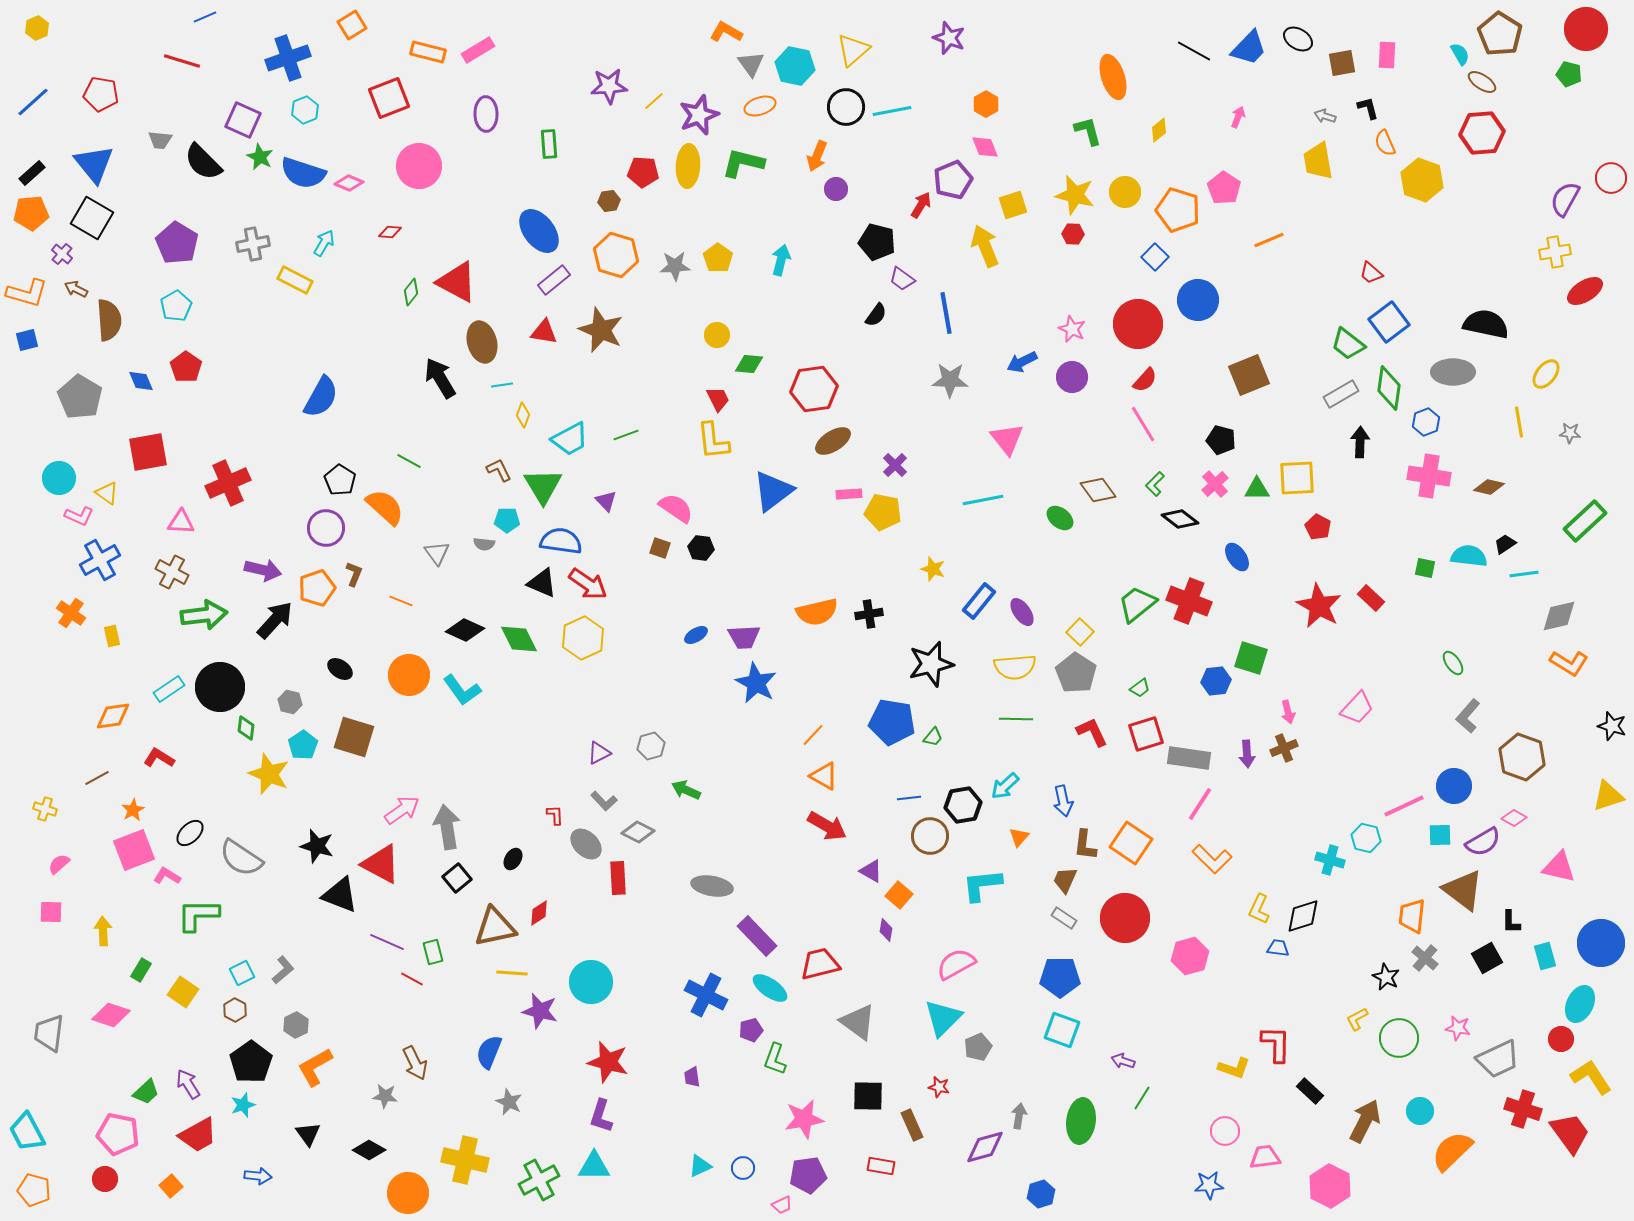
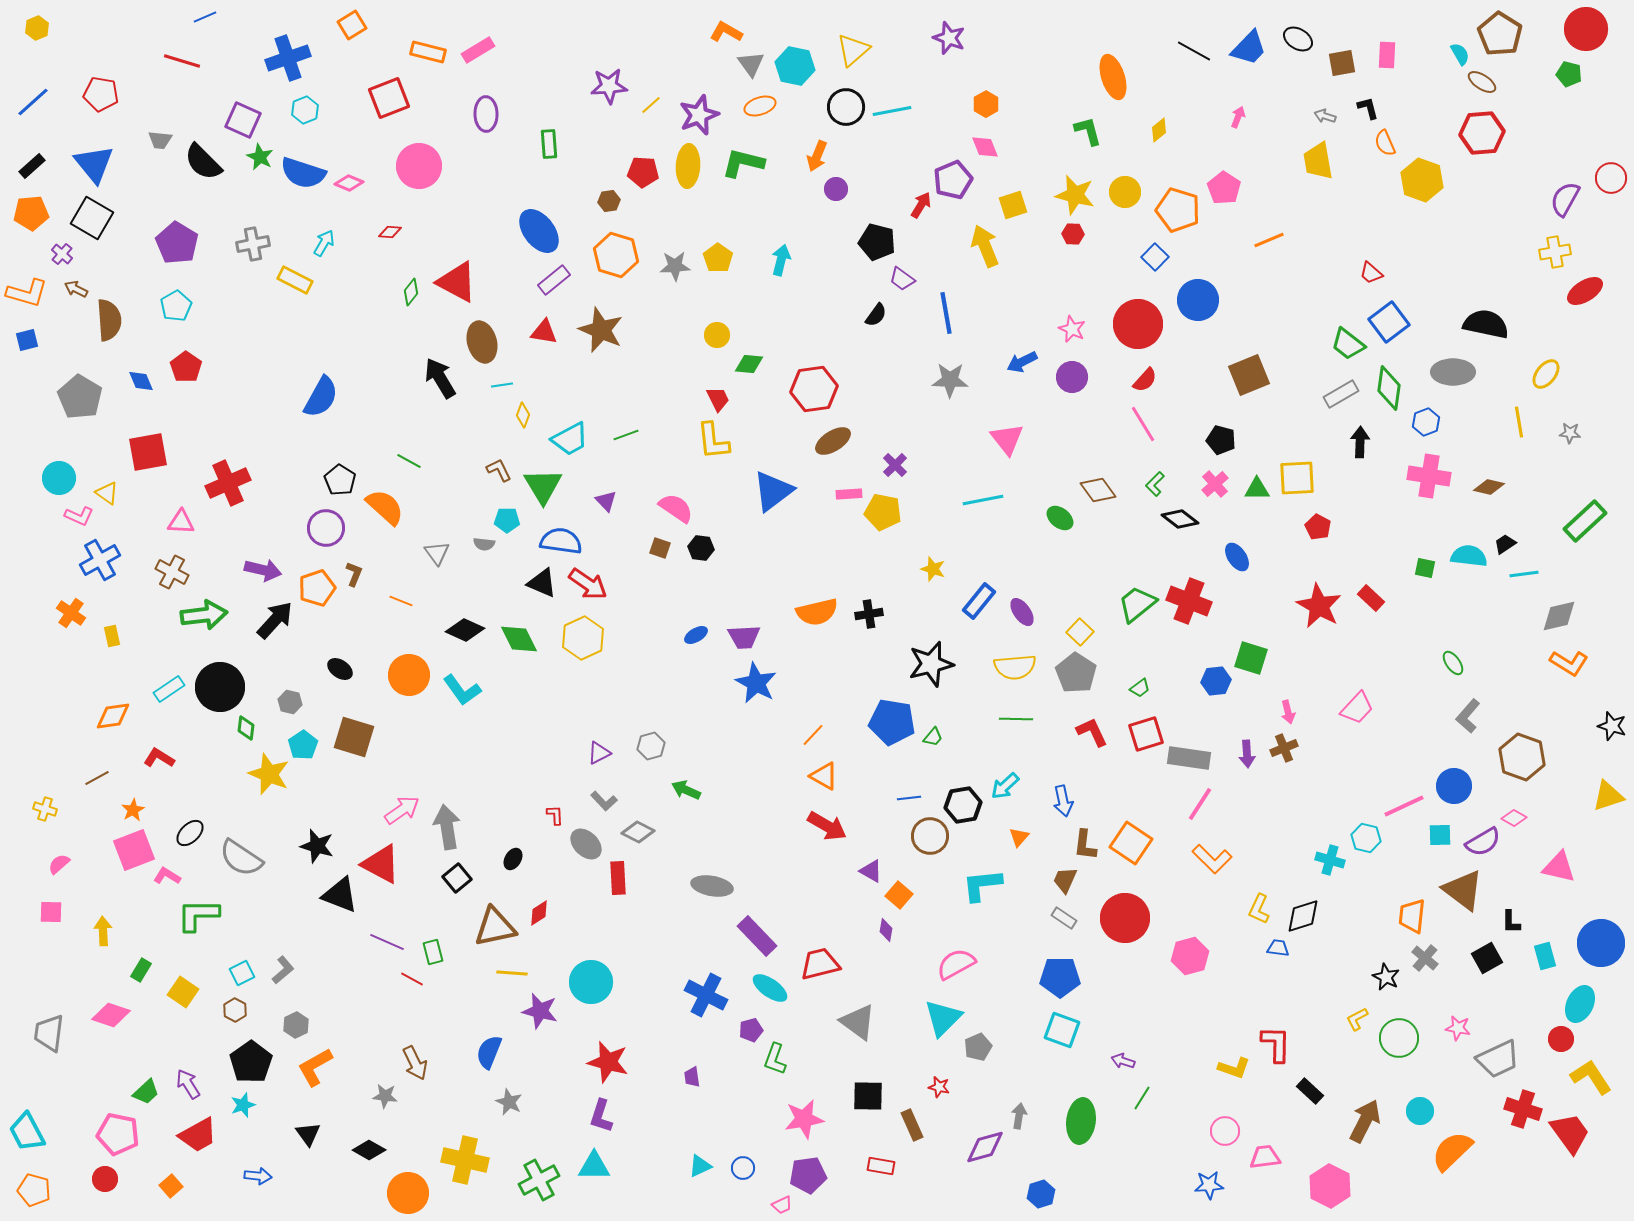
yellow line at (654, 101): moved 3 px left, 4 px down
black rectangle at (32, 173): moved 7 px up
